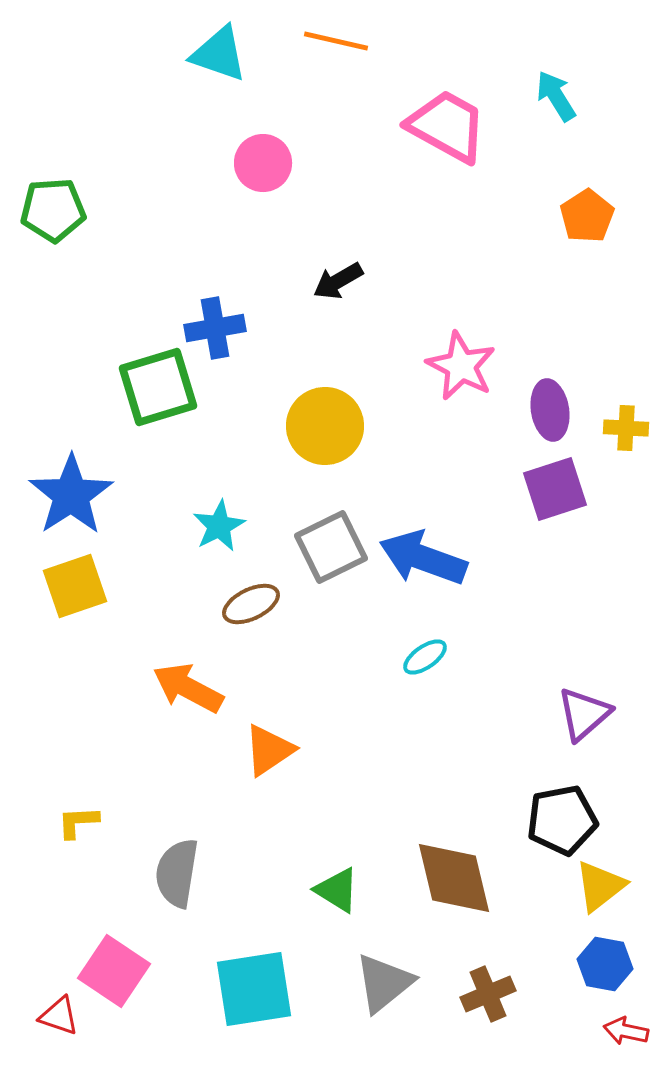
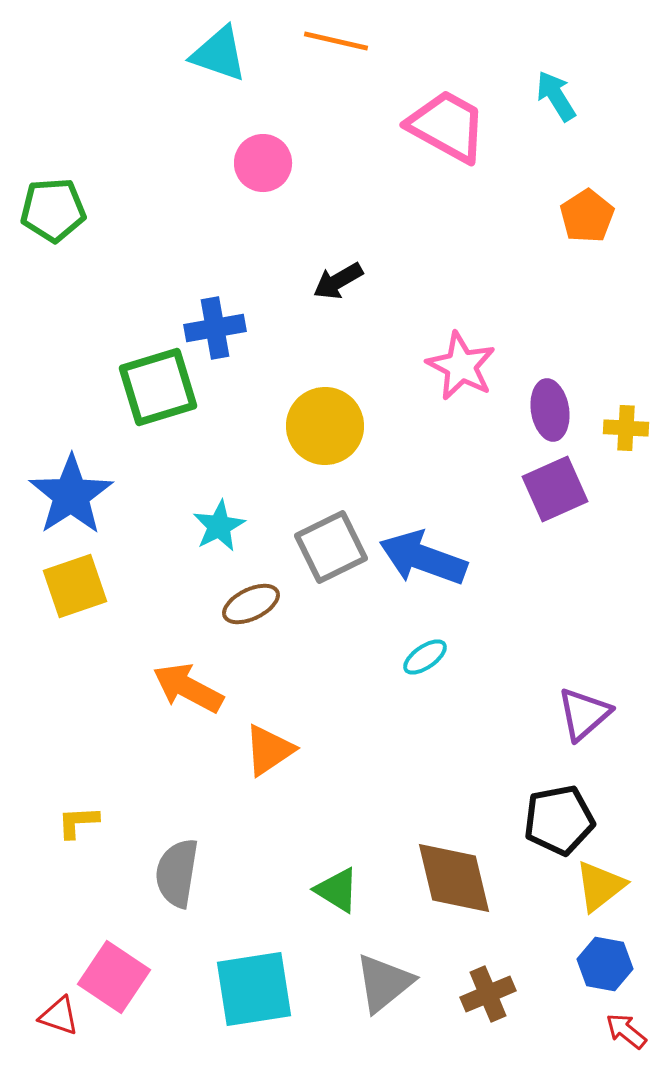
purple square: rotated 6 degrees counterclockwise
black pentagon: moved 3 px left
pink square: moved 6 px down
red arrow: rotated 27 degrees clockwise
